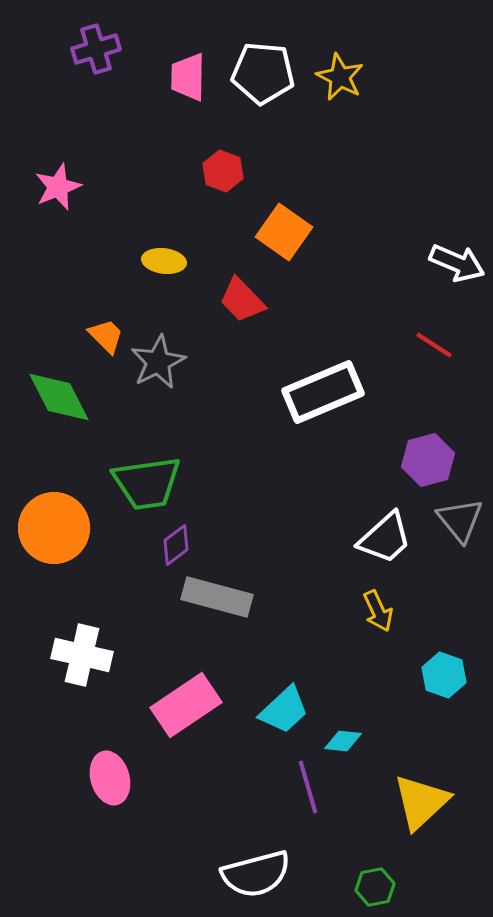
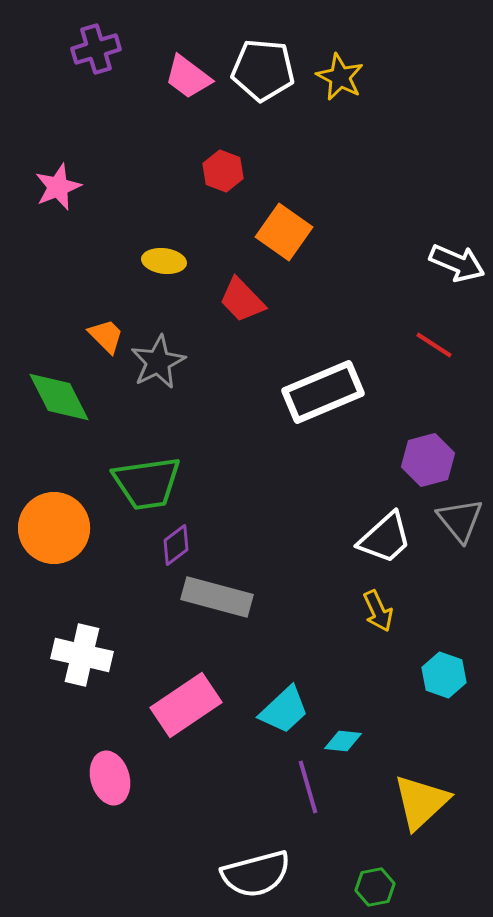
white pentagon: moved 3 px up
pink trapezoid: rotated 54 degrees counterclockwise
